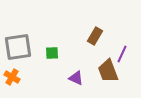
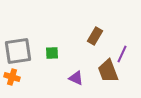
gray square: moved 4 px down
orange cross: rotated 14 degrees counterclockwise
